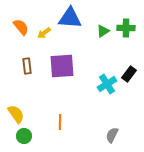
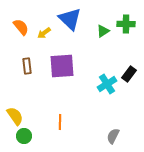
blue triangle: moved 1 px down; rotated 40 degrees clockwise
green cross: moved 4 px up
yellow semicircle: moved 1 px left, 2 px down
gray semicircle: moved 1 px right, 1 px down
